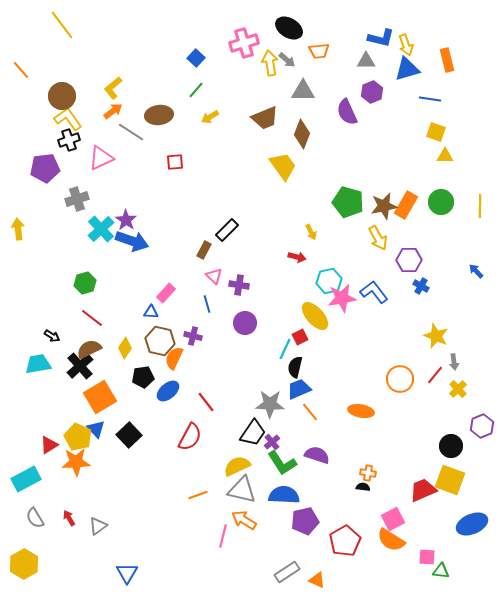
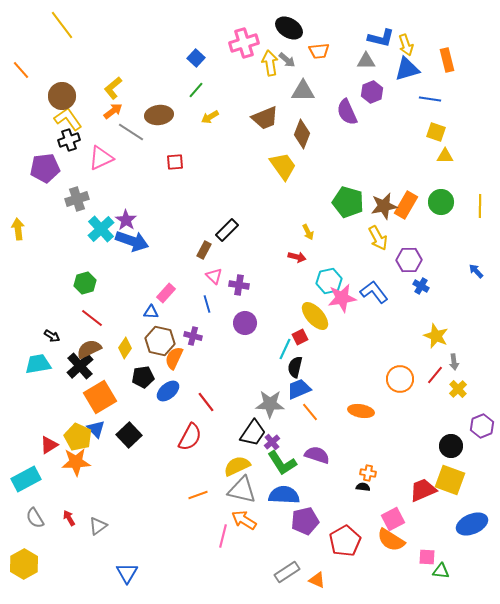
yellow arrow at (311, 232): moved 3 px left
